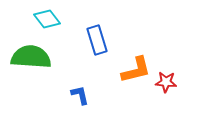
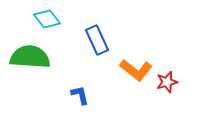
blue rectangle: rotated 8 degrees counterclockwise
green semicircle: moved 1 px left
orange L-shape: rotated 52 degrees clockwise
red star: moved 1 px right; rotated 20 degrees counterclockwise
